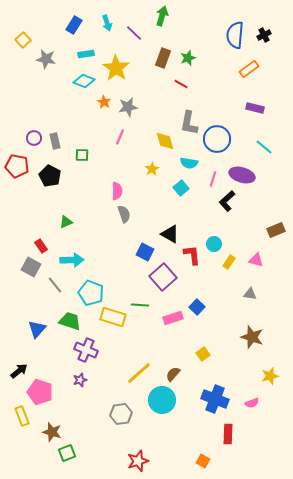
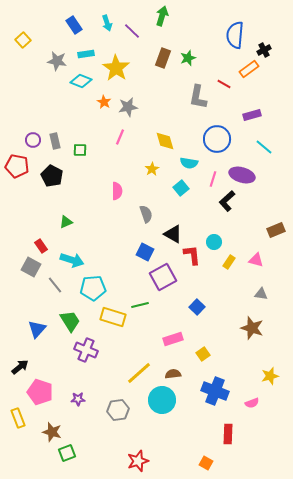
blue rectangle at (74, 25): rotated 66 degrees counterclockwise
purple line at (134, 33): moved 2 px left, 2 px up
black cross at (264, 35): moved 15 px down
gray star at (46, 59): moved 11 px right, 2 px down
cyan diamond at (84, 81): moved 3 px left
red line at (181, 84): moved 43 px right
purple rectangle at (255, 108): moved 3 px left, 7 px down; rotated 30 degrees counterclockwise
gray L-shape at (189, 123): moved 9 px right, 26 px up
purple circle at (34, 138): moved 1 px left, 2 px down
green square at (82, 155): moved 2 px left, 5 px up
black pentagon at (50, 176): moved 2 px right
gray semicircle at (124, 214): moved 22 px right
black triangle at (170, 234): moved 3 px right
cyan circle at (214, 244): moved 2 px up
cyan arrow at (72, 260): rotated 20 degrees clockwise
purple square at (163, 277): rotated 12 degrees clockwise
cyan pentagon at (91, 293): moved 2 px right, 5 px up; rotated 25 degrees counterclockwise
gray triangle at (250, 294): moved 11 px right
green line at (140, 305): rotated 18 degrees counterclockwise
pink rectangle at (173, 318): moved 21 px down
green trapezoid at (70, 321): rotated 40 degrees clockwise
brown star at (252, 337): moved 9 px up
black arrow at (19, 371): moved 1 px right, 4 px up
brown semicircle at (173, 374): rotated 42 degrees clockwise
purple star at (80, 380): moved 2 px left, 19 px down; rotated 16 degrees clockwise
blue cross at (215, 399): moved 8 px up
gray hexagon at (121, 414): moved 3 px left, 4 px up
yellow rectangle at (22, 416): moved 4 px left, 2 px down
orange square at (203, 461): moved 3 px right, 2 px down
